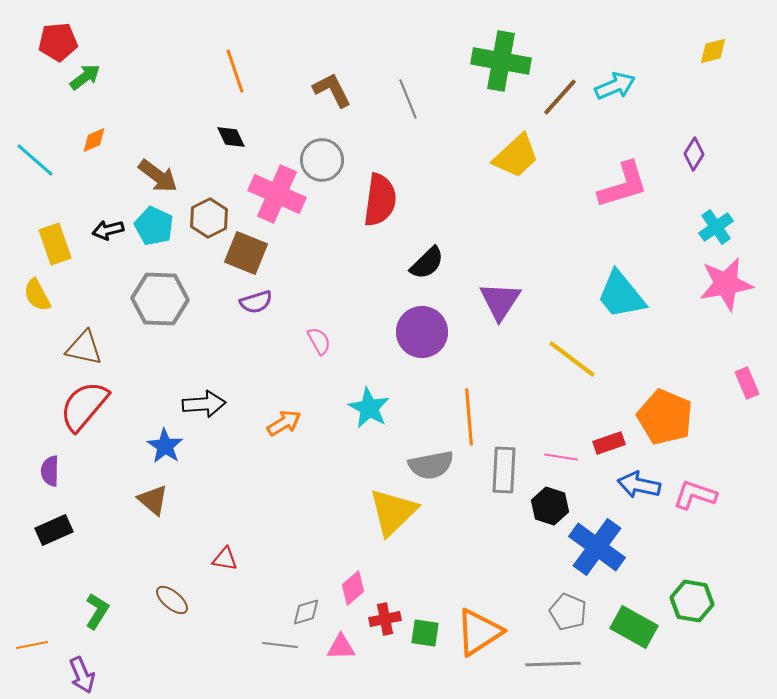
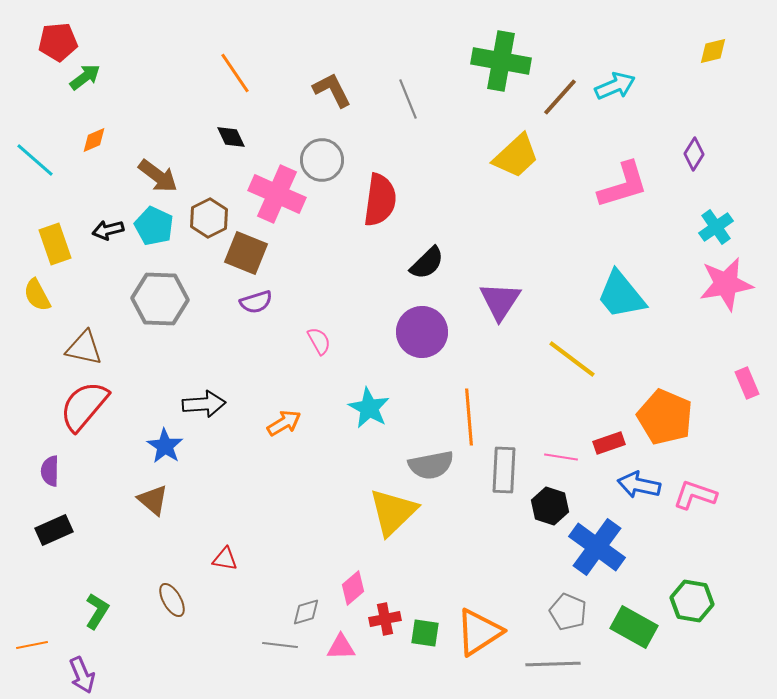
orange line at (235, 71): moved 2 px down; rotated 15 degrees counterclockwise
brown ellipse at (172, 600): rotated 20 degrees clockwise
